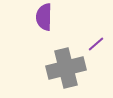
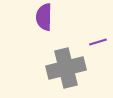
purple line: moved 2 px right, 2 px up; rotated 24 degrees clockwise
